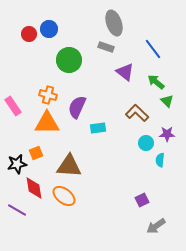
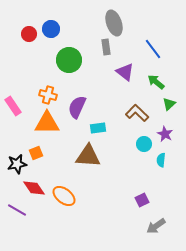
blue circle: moved 2 px right
gray rectangle: rotated 63 degrees clockwise
green triangle: moved 2 px right, 3 px down; rotated 32 degrees clockwise
purple star: moved 2 px left; rotated 28 degrees clockwise
cyan circle: moved 2 px left, 1 px down
cyan semicircle: moved 1 px right
brown triangle: moved 19 px right, 10 px up
red diamond: rotated 25 degrees counterclockwise
